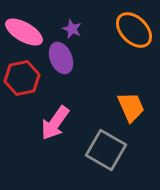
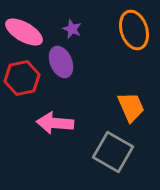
orange ellipse: rotated 27 degrees clockwise
purple ellipse: moved 4 px down
pink arrow: rotated 60 degrees clockwise
gray square: moved 7 px right, 2 px down
